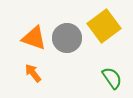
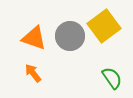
gray circle: moved 3 px right, 2 px up
